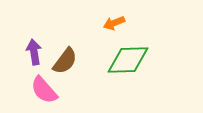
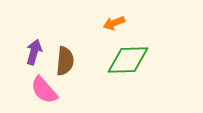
purple arrow: rotated 25 degrees clockwise
brown semicircle: rotated 32 degrees counterclockwise
